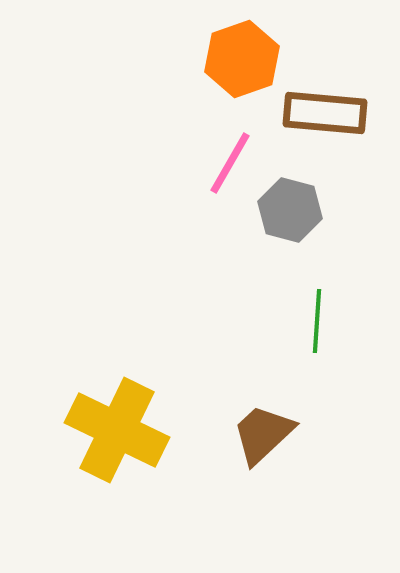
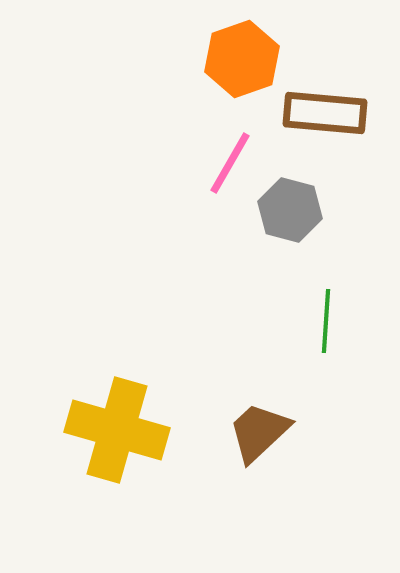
green line: moved 9 px right
yellow cross: rotated 10 degrees counterclockwise
brown trapezoid: moved 4 px left, 2 px up
